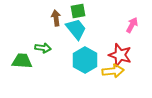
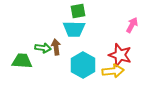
brown arrow: moved 29 px down
cyan trapezoid: moved 2 px left; rotated 130 degrees clockwise
cyan hexagon: moved 2 px left, 5 px down
